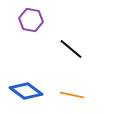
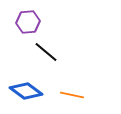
purple hexagon: moved 3 px left, 2 px down; rotated 15 degrees counterclockwise
black line: moved 25 px left, 3 px down
